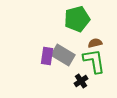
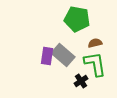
green pentagon: rotated 25 degrees clockwise
gray rectangle: rotated 10 degrees clockwise
green L-shape: moved 1 px right, 3 px down
